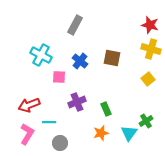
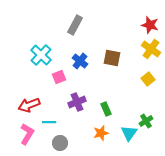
yellow cross: rotated 18 degrees clockwise
cyan cross: rotated 15 degrees clockwise
pink square: rotated 24 degrees counterclockwise
